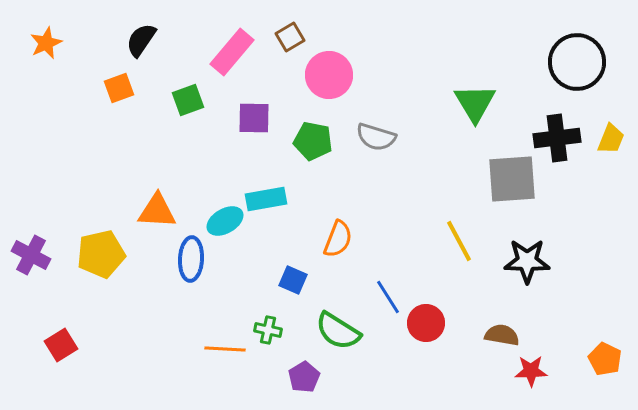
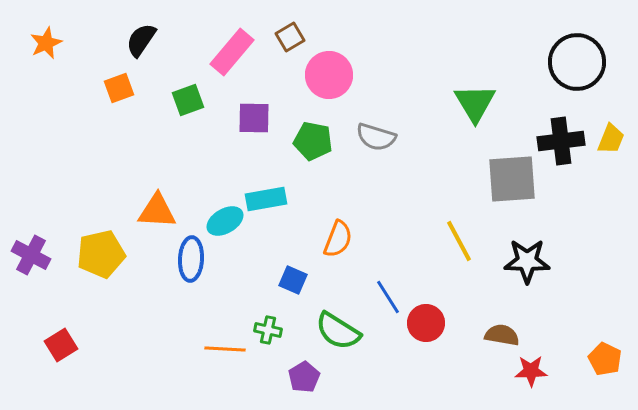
black cross: moved 4 px right, 3 px down
